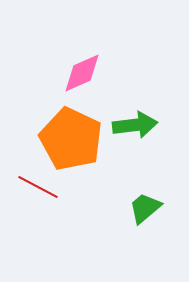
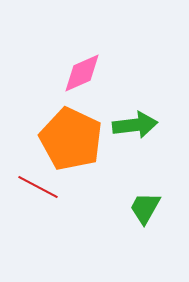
green trapezoid: rotated 21 degrees counterclockwise
